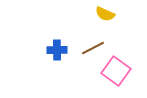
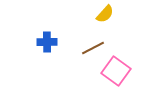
yellow semicircle: rotated 72 degrees counterclockwise
blue cross: moved 10 px left, 8 px up
